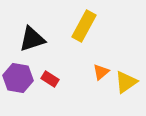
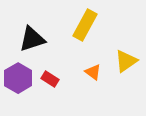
yellow rectangle: moved 1 px right, 1 px up
orange triangle: moved 8 px left; rotated 42 degrees counterclockwise
purple hexagon: rotated 20 degrees clockwise
yellow triangle: moved 21 px up
